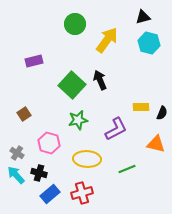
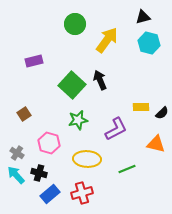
black semicircle: rotated 24 degrees clockwise
